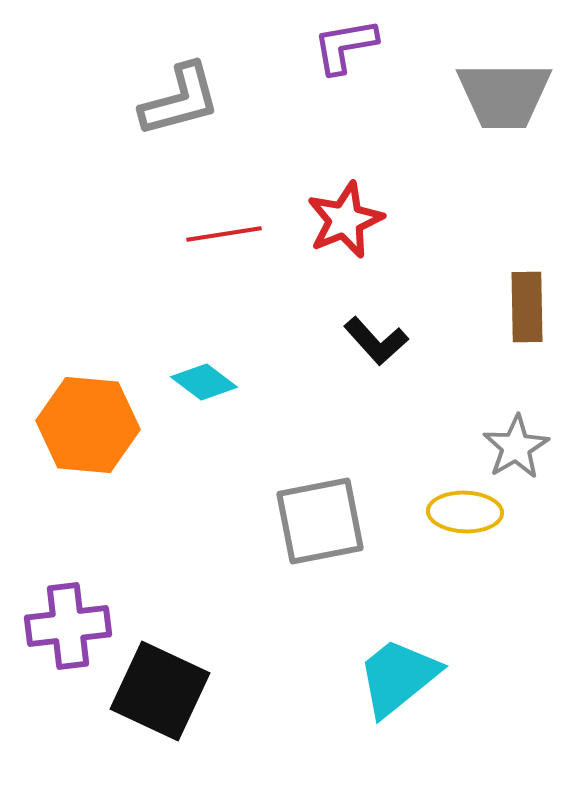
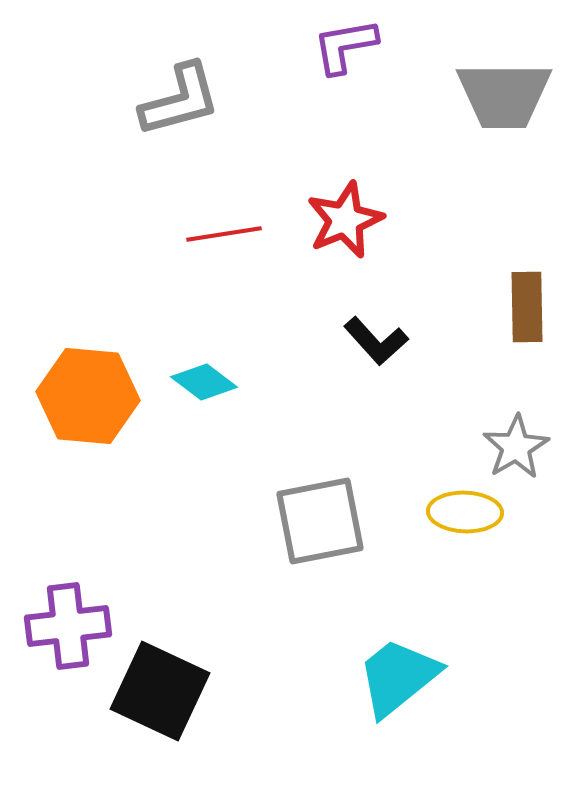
orange hexagon: moved 29 px up
